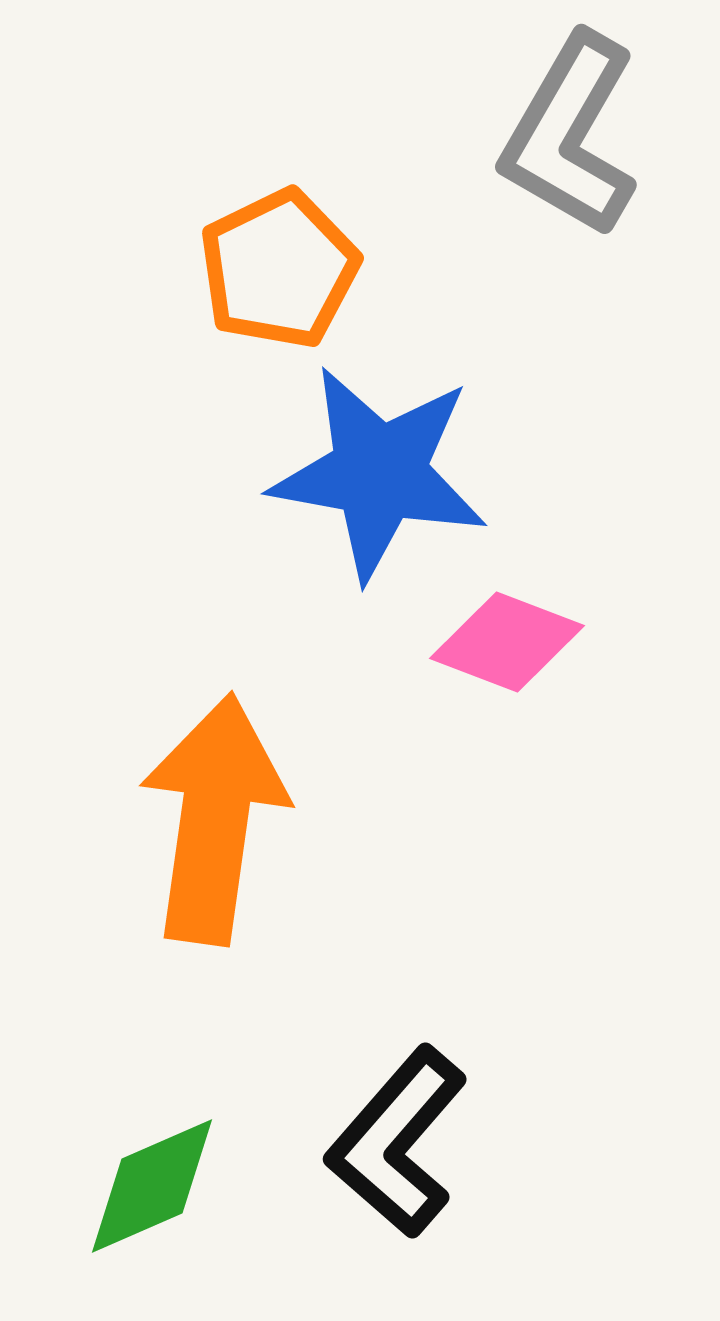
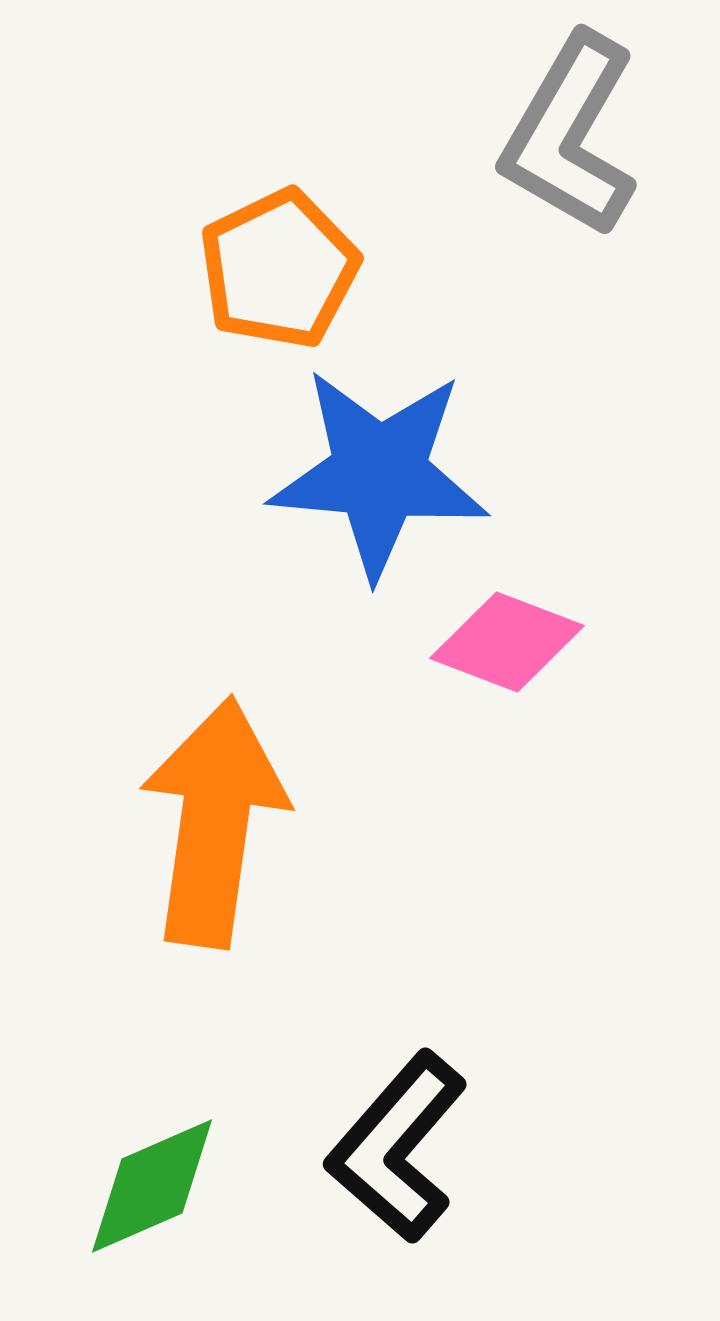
blue star: rotated 5 degrees counterclockwise
orange arrow: moved 3 px down
black L-shape: moved 5 px down
